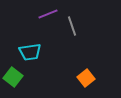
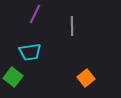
purple line: moved 13 px left; rotated 42 degrees counterclockwise
gray line: rotated 18 degrees clockwise
